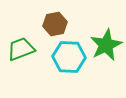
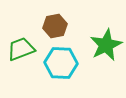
brown hexagon: moved 2 px down
cyan hexagon: moved 8 px left, 6 px down
